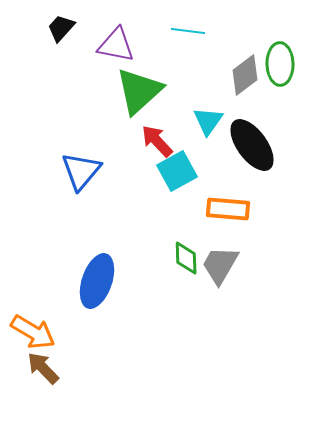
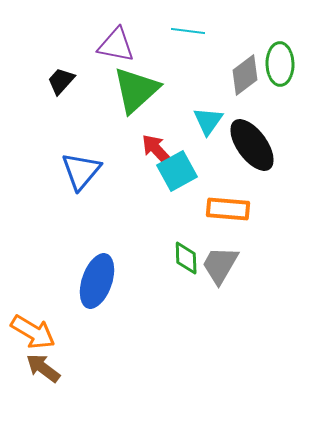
black trapezoid: moved 53 px down
green triangle: moved 3 px left, 1 px up
red arrow: moved 9 px down
brown arrow: rotated 9 degrees counterclockwise
